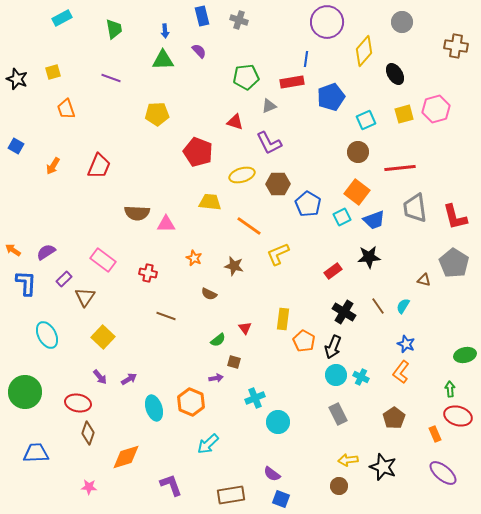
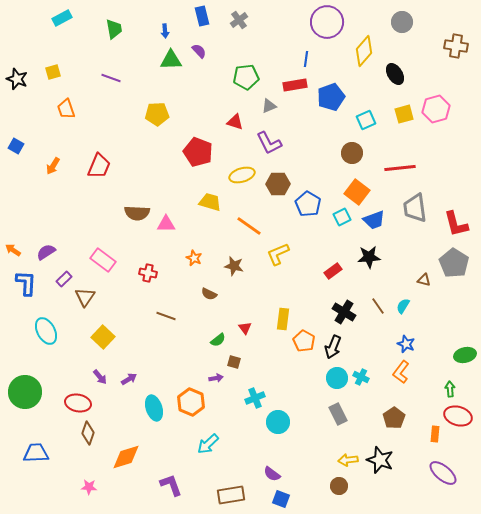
gray cross at (239, 20): rotated 36 degrees clockwise
green triangle at (163, 60): moved 8 px right
red rectangle at (292, 82): moved 3 px right, 3 px down
brown circle at (358, 152): moved 6 px left, 1 px down
yellow trapezoid at (210, 202): rotated 10 degrees clockwise
red L-shape at (455, 217): moved 1 px right, 7 px down
cyan ellipse at (47, 335): moved 1 px left, 4 px up
cyan circle at (336, 375): moved 1 px right, 3 px down
orange rectangle at (435, 434): rotated 28 degrees clockwise
black star at (383, 467): moved 3 px left, 7 px up
